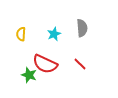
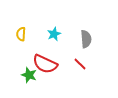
gray semicircle: moved 4 px right, 11 px down
